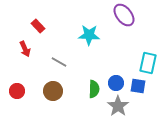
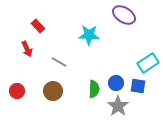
purple ellipse: rotated 20 degrees counterclockwise
red arrow: moved 2 px right
cyan rectangle: rotated 45 degrees clockwise
